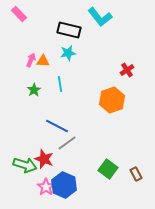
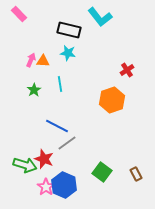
cyan star: rotated 21 degrees clockwise
green square: moved 6 px left, 3 px down
